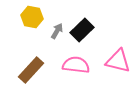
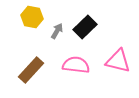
black rectangle: moved 3 px right, 3 px up
